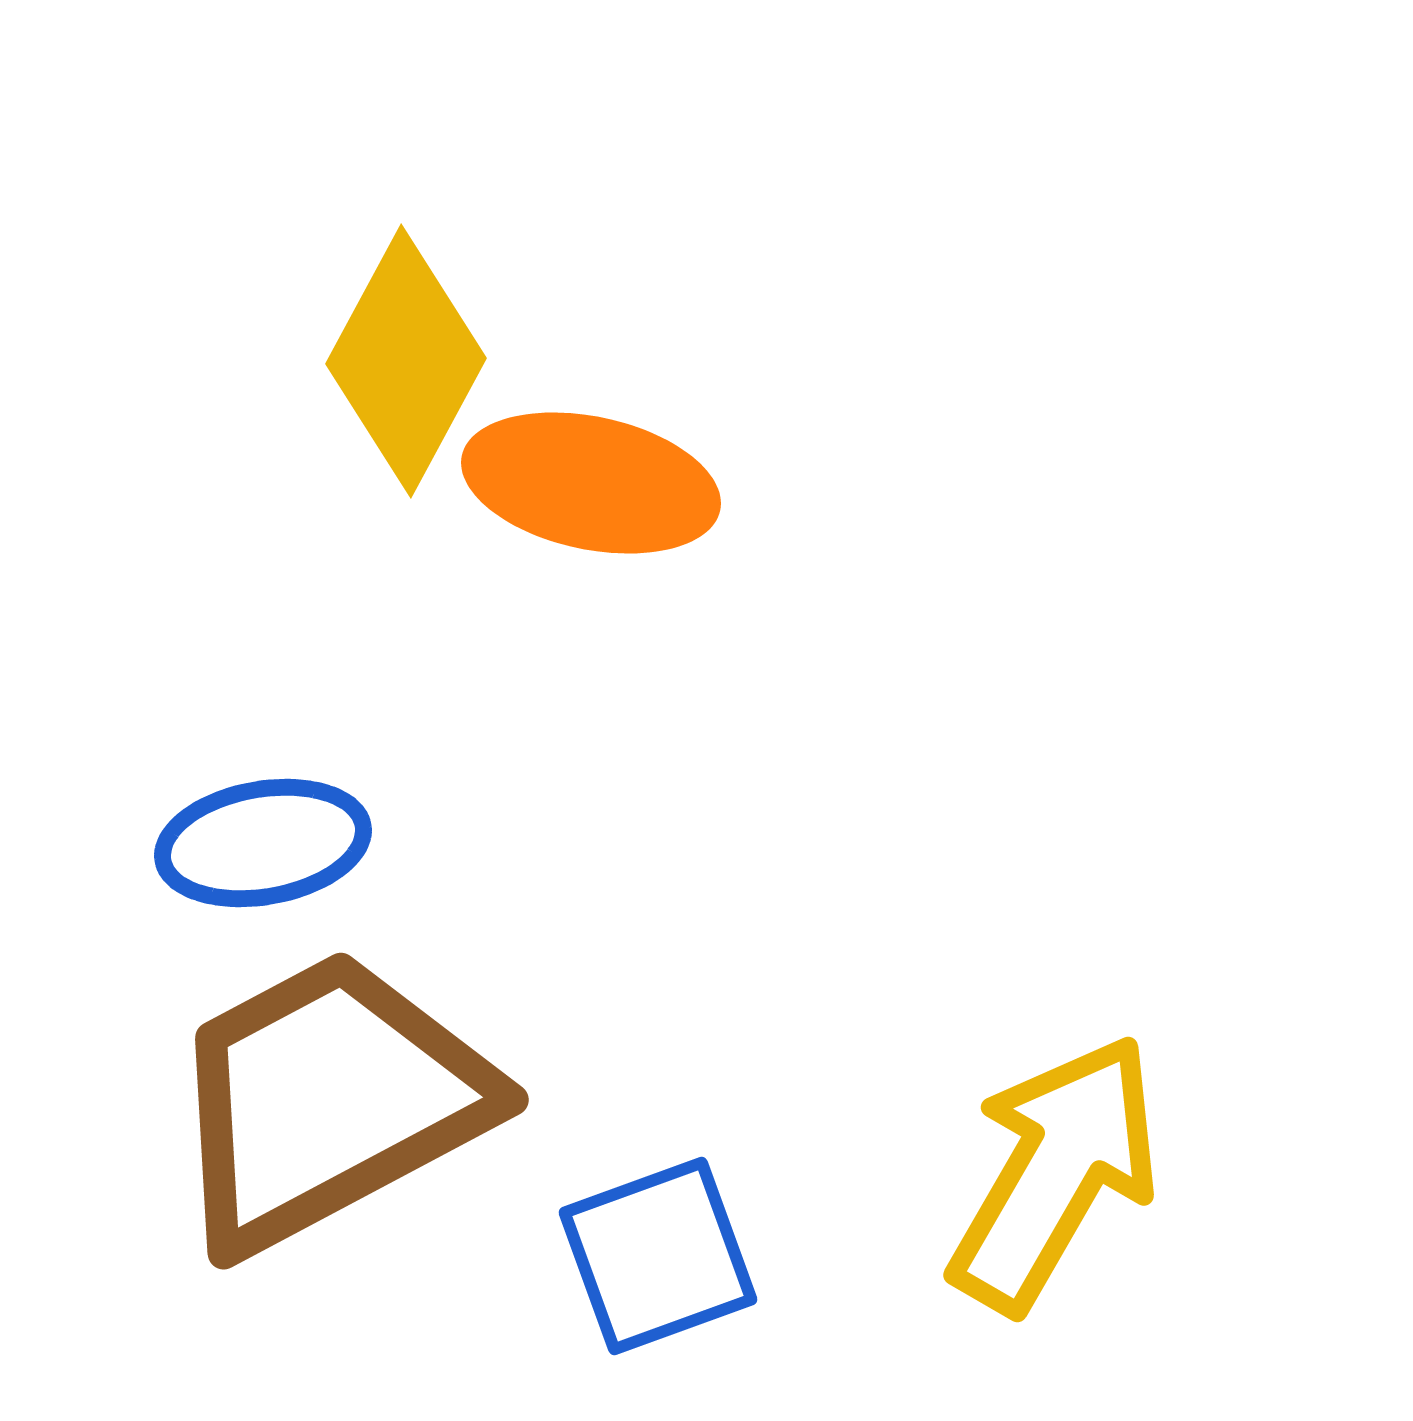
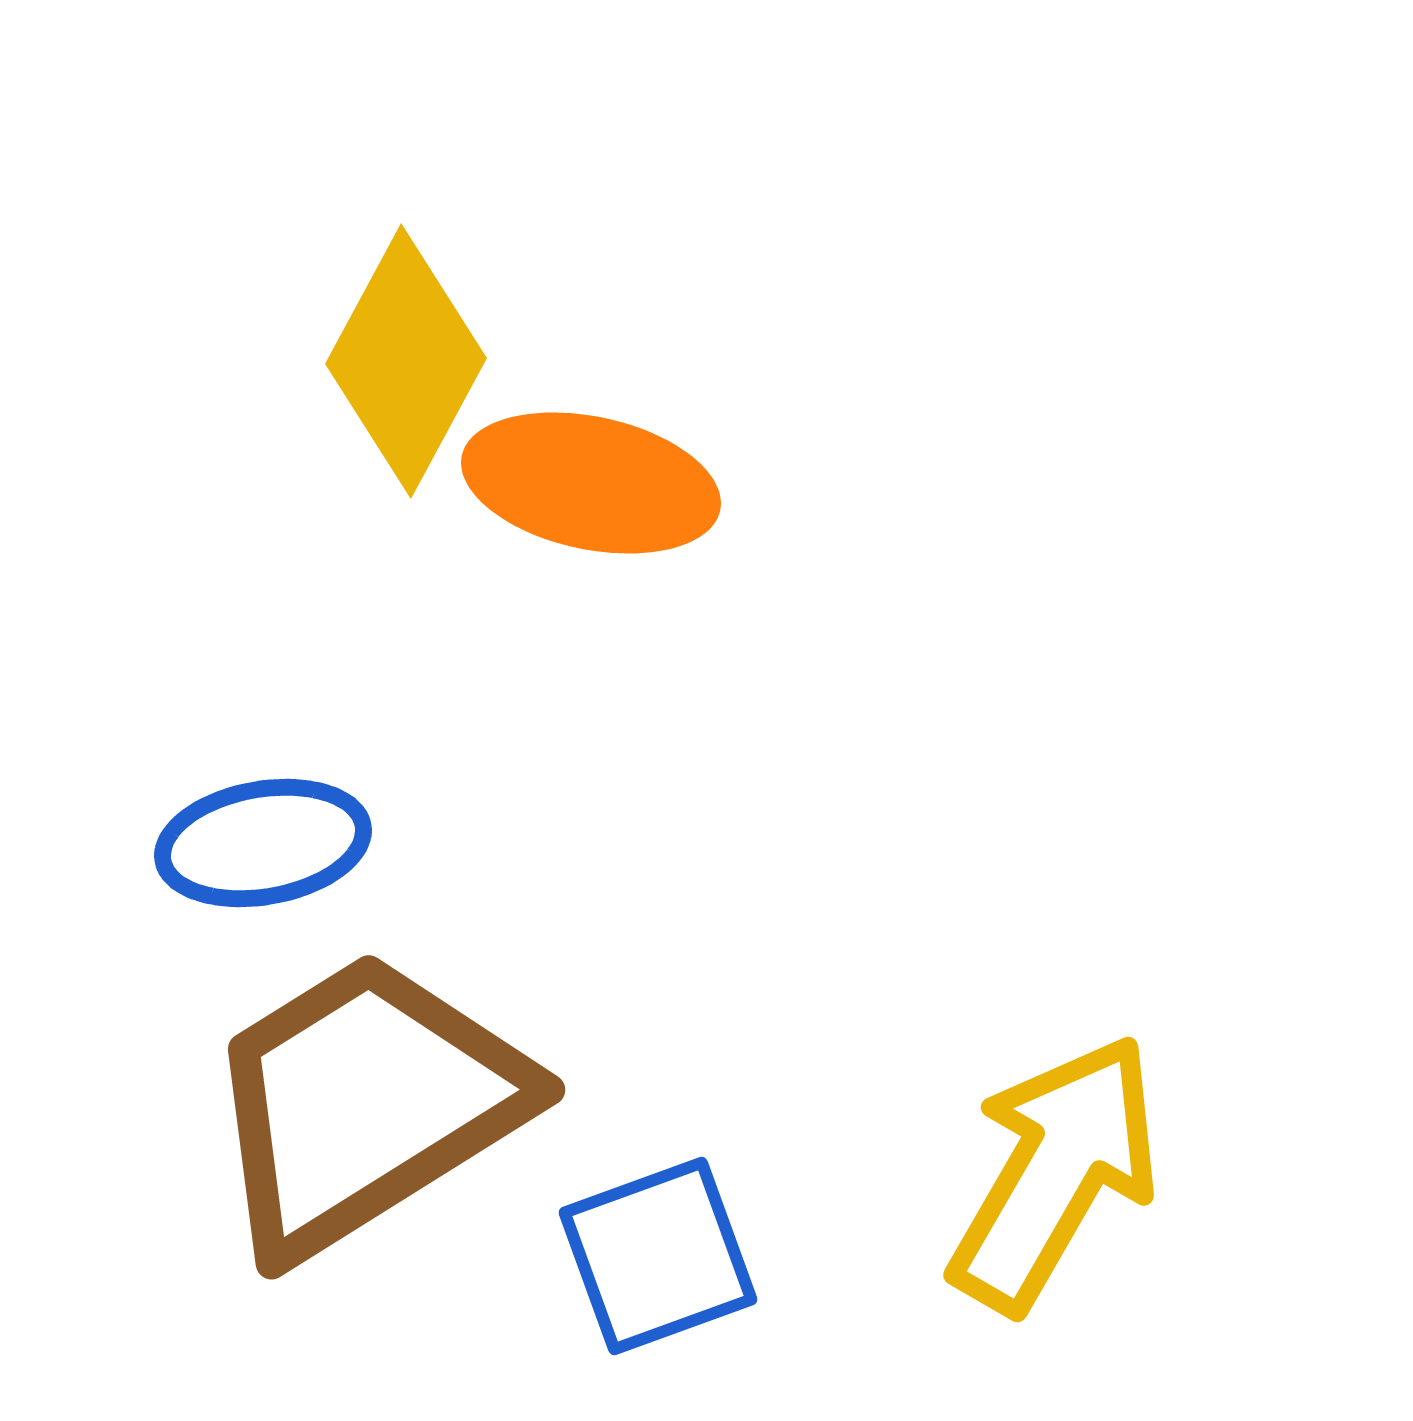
brown trapezoid: moved 37 px right, 3 px down; rotated 4 degrees counterclockwise
